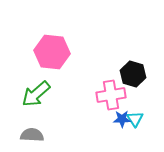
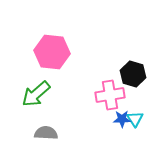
pink cross: moved 1 px left
gray semicircle: moved 14 px right, 2 px up
